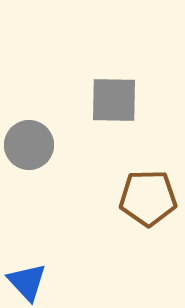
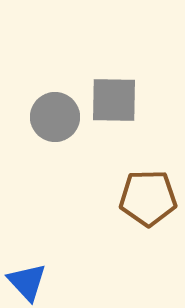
gray circle: moved 26 px right, 28 px up
